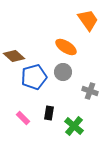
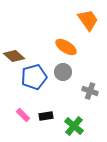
black rectangle: moved 3 px left, 3 px down; rotated 72 degrees clockwise
pink rectangle: moved 3 px up
